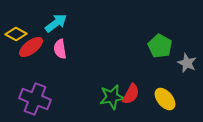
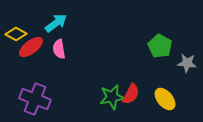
pink semicircle: moved 1 px left
gray star: rotated 18 degrees counterclockwise
